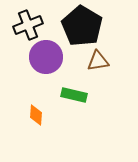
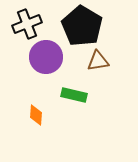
black cross: moved 1 px left, 1 px up
